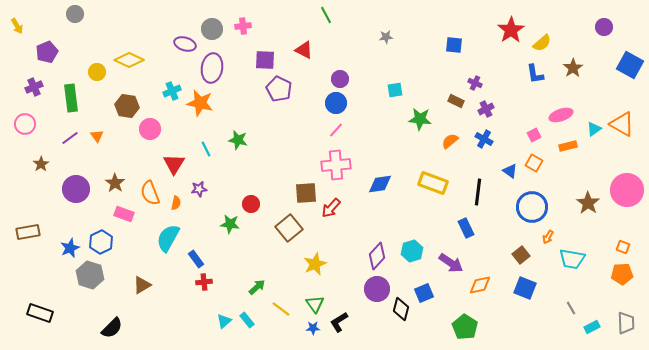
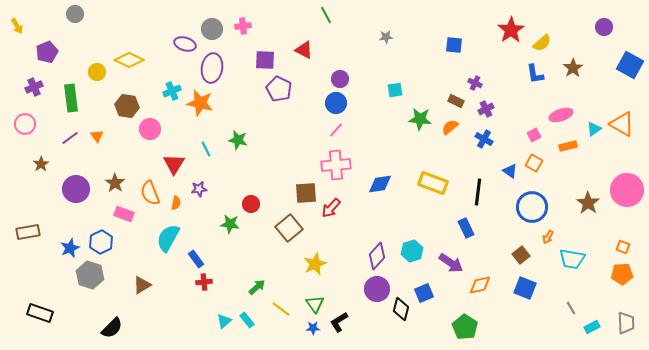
orange semicircle at (450, 141): moved 14 px up
